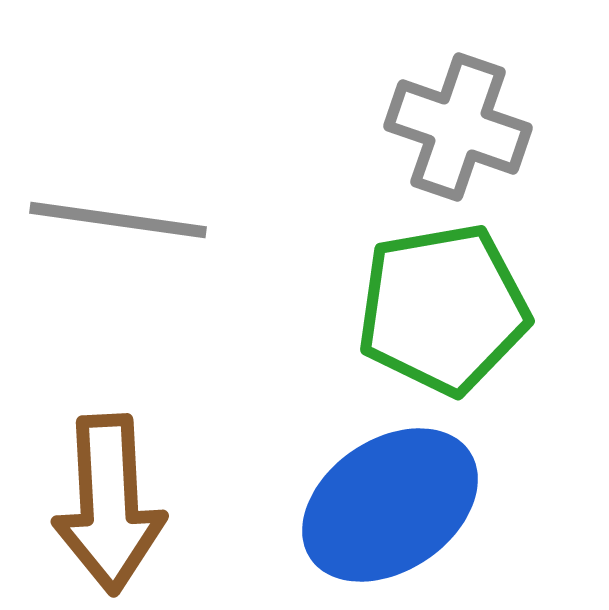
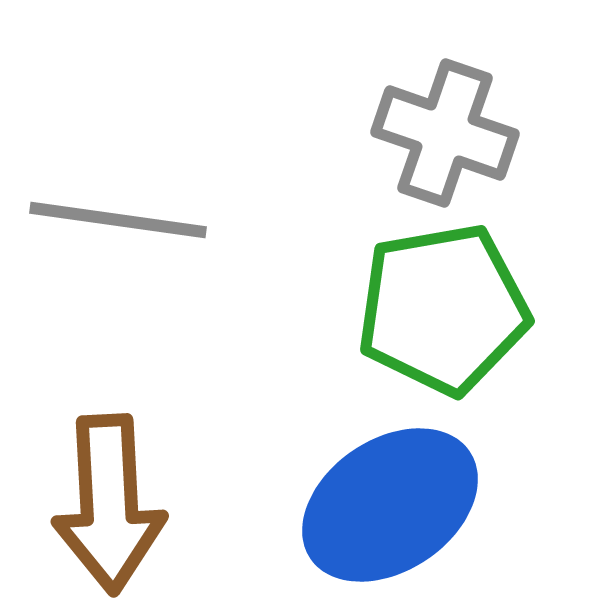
gray cross: moved 13 px left, 6 px down
